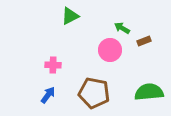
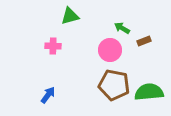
green triangle: rotated 12 degrees clockwise
pink cross: moved 19 px up
brown pentagon: moved 20 px right, 8 px up
